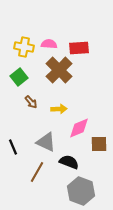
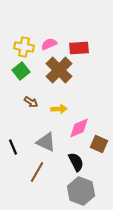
pink semicircle: rotated 28 degrees counterclockwise
green square: moved 2 px right, 6 px up
brown arrow: rotated 16 degrees counterclockwise
brown square: rotated 24 degrees clockwise
black semicircle: moved 7 px right; rotated 42 degrees clockwise
